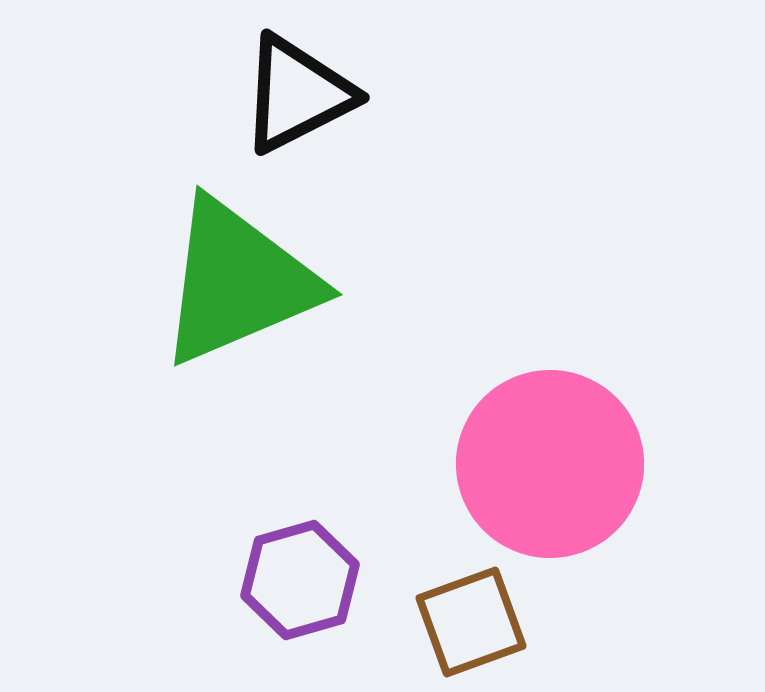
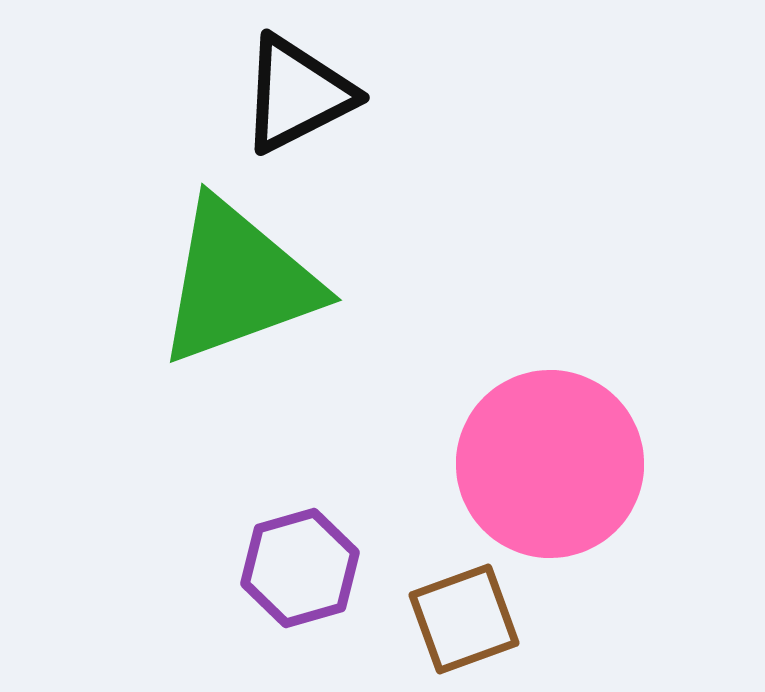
green triangle: rotated 3 degrees clockwise
purple hexagon: moved 12 px up
brown square: moved 7 px left, 3 px up
